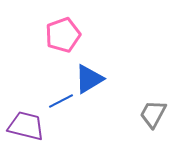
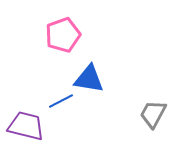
blue triangle: rotated 40 degrees clockwise
